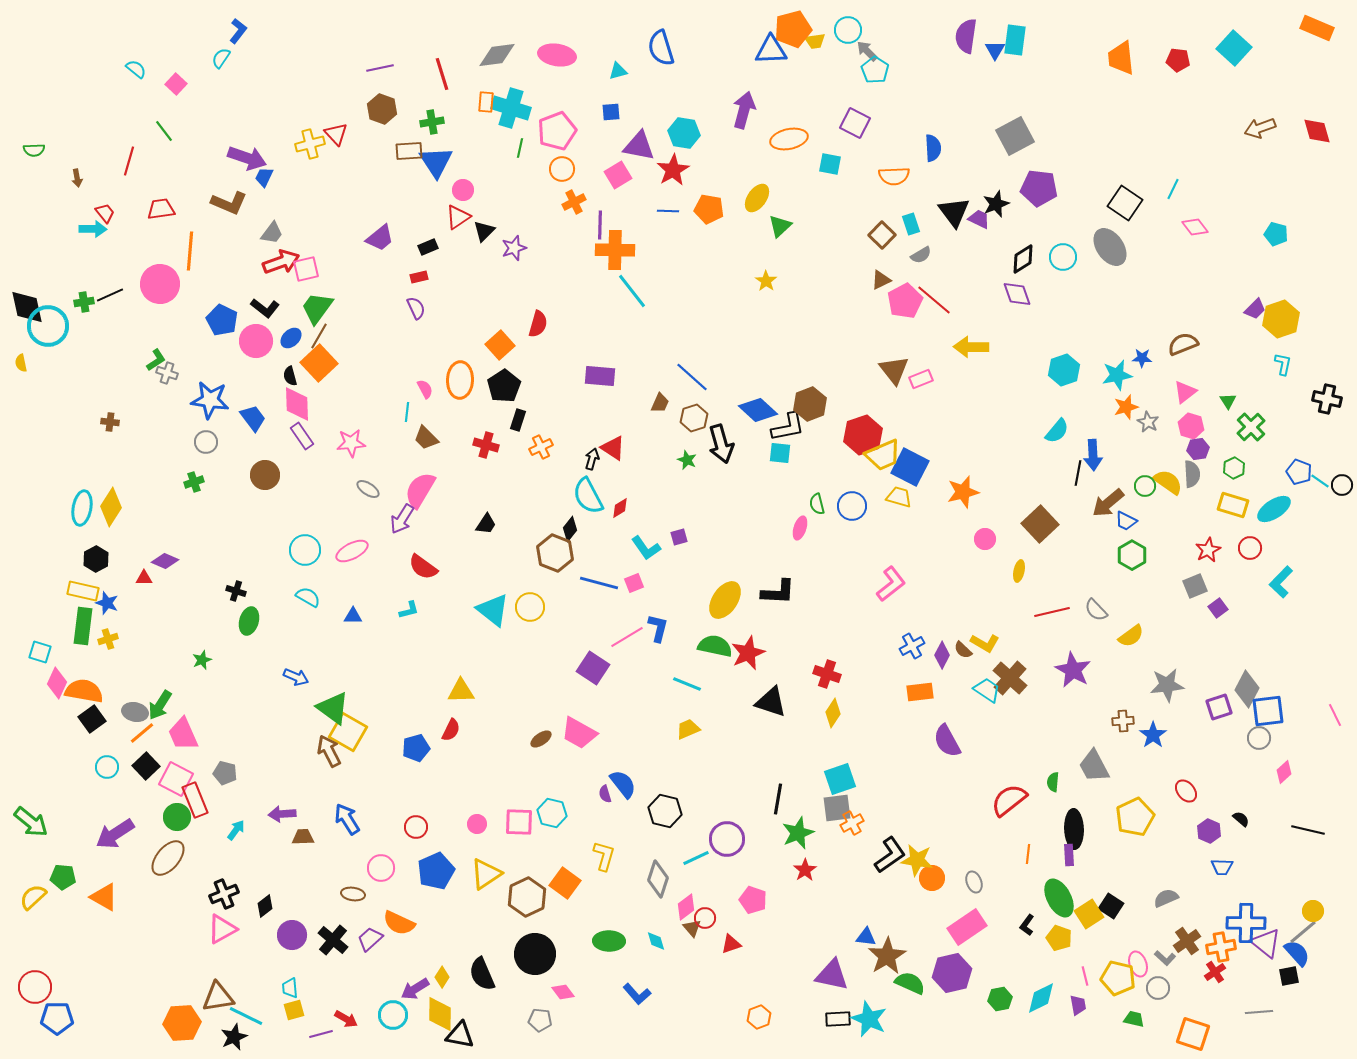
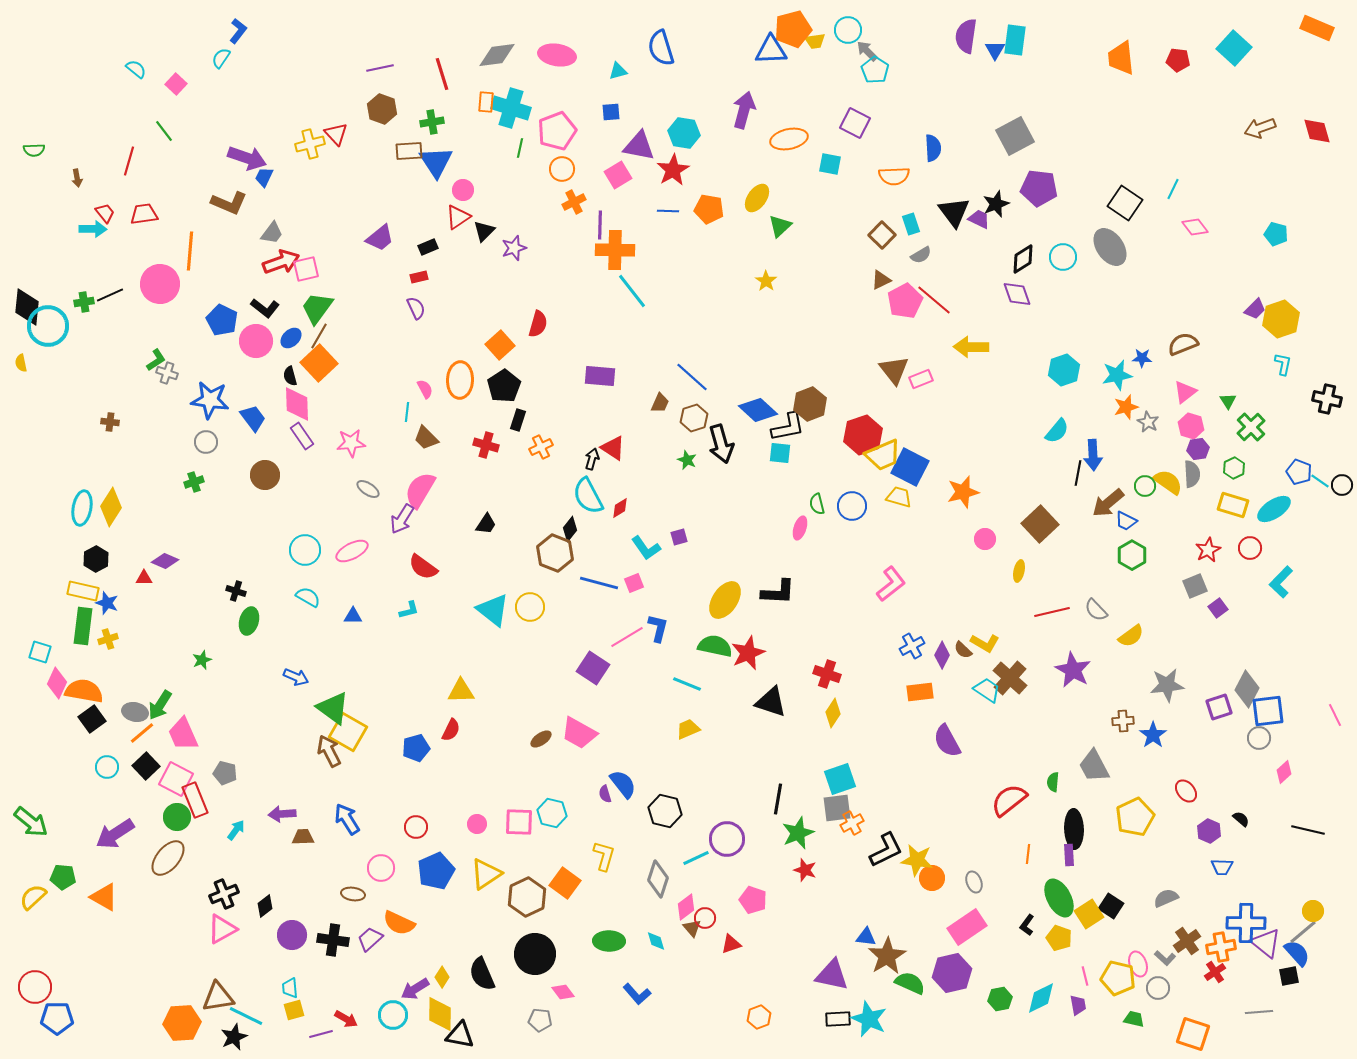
red trapezoid at (161, 209): moved 17 px left, 5 px down
black diamond at (27, 307): rotated 18 degrees clockwise
black L-shape at (890, 855): moved 4 px left, 5 px up; rotated 9 degrees clockwise
red star at (805, 870): rotated 20 degrees counterclockwise
black cross at (333, 940): rotated 32 degrees counterclockwise
